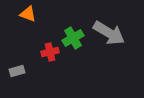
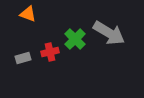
green cross: moved 2 px right, 1 px down; rotated 15 degrees counterclockwise
gray rectangle: moved 6 px right, 13 px up
